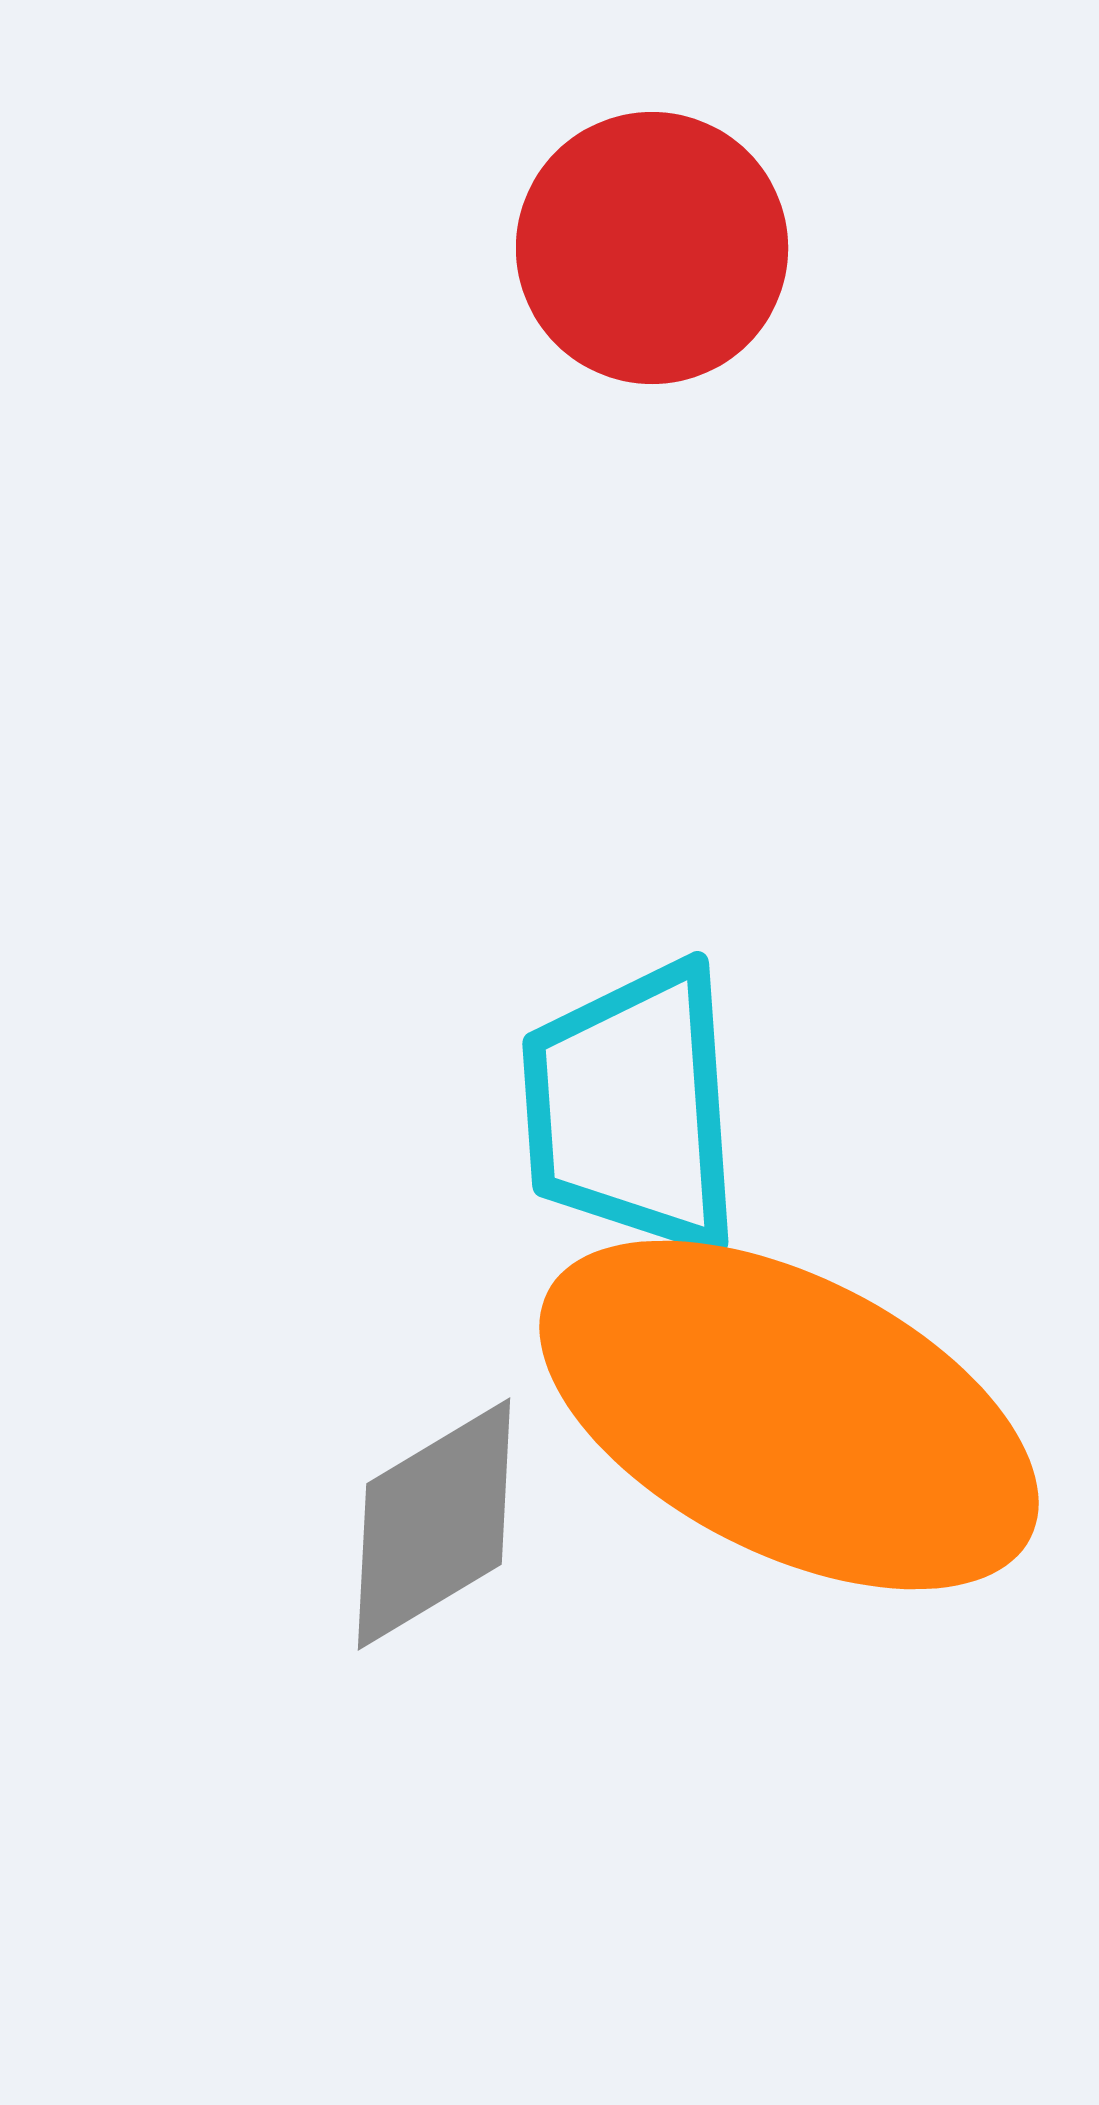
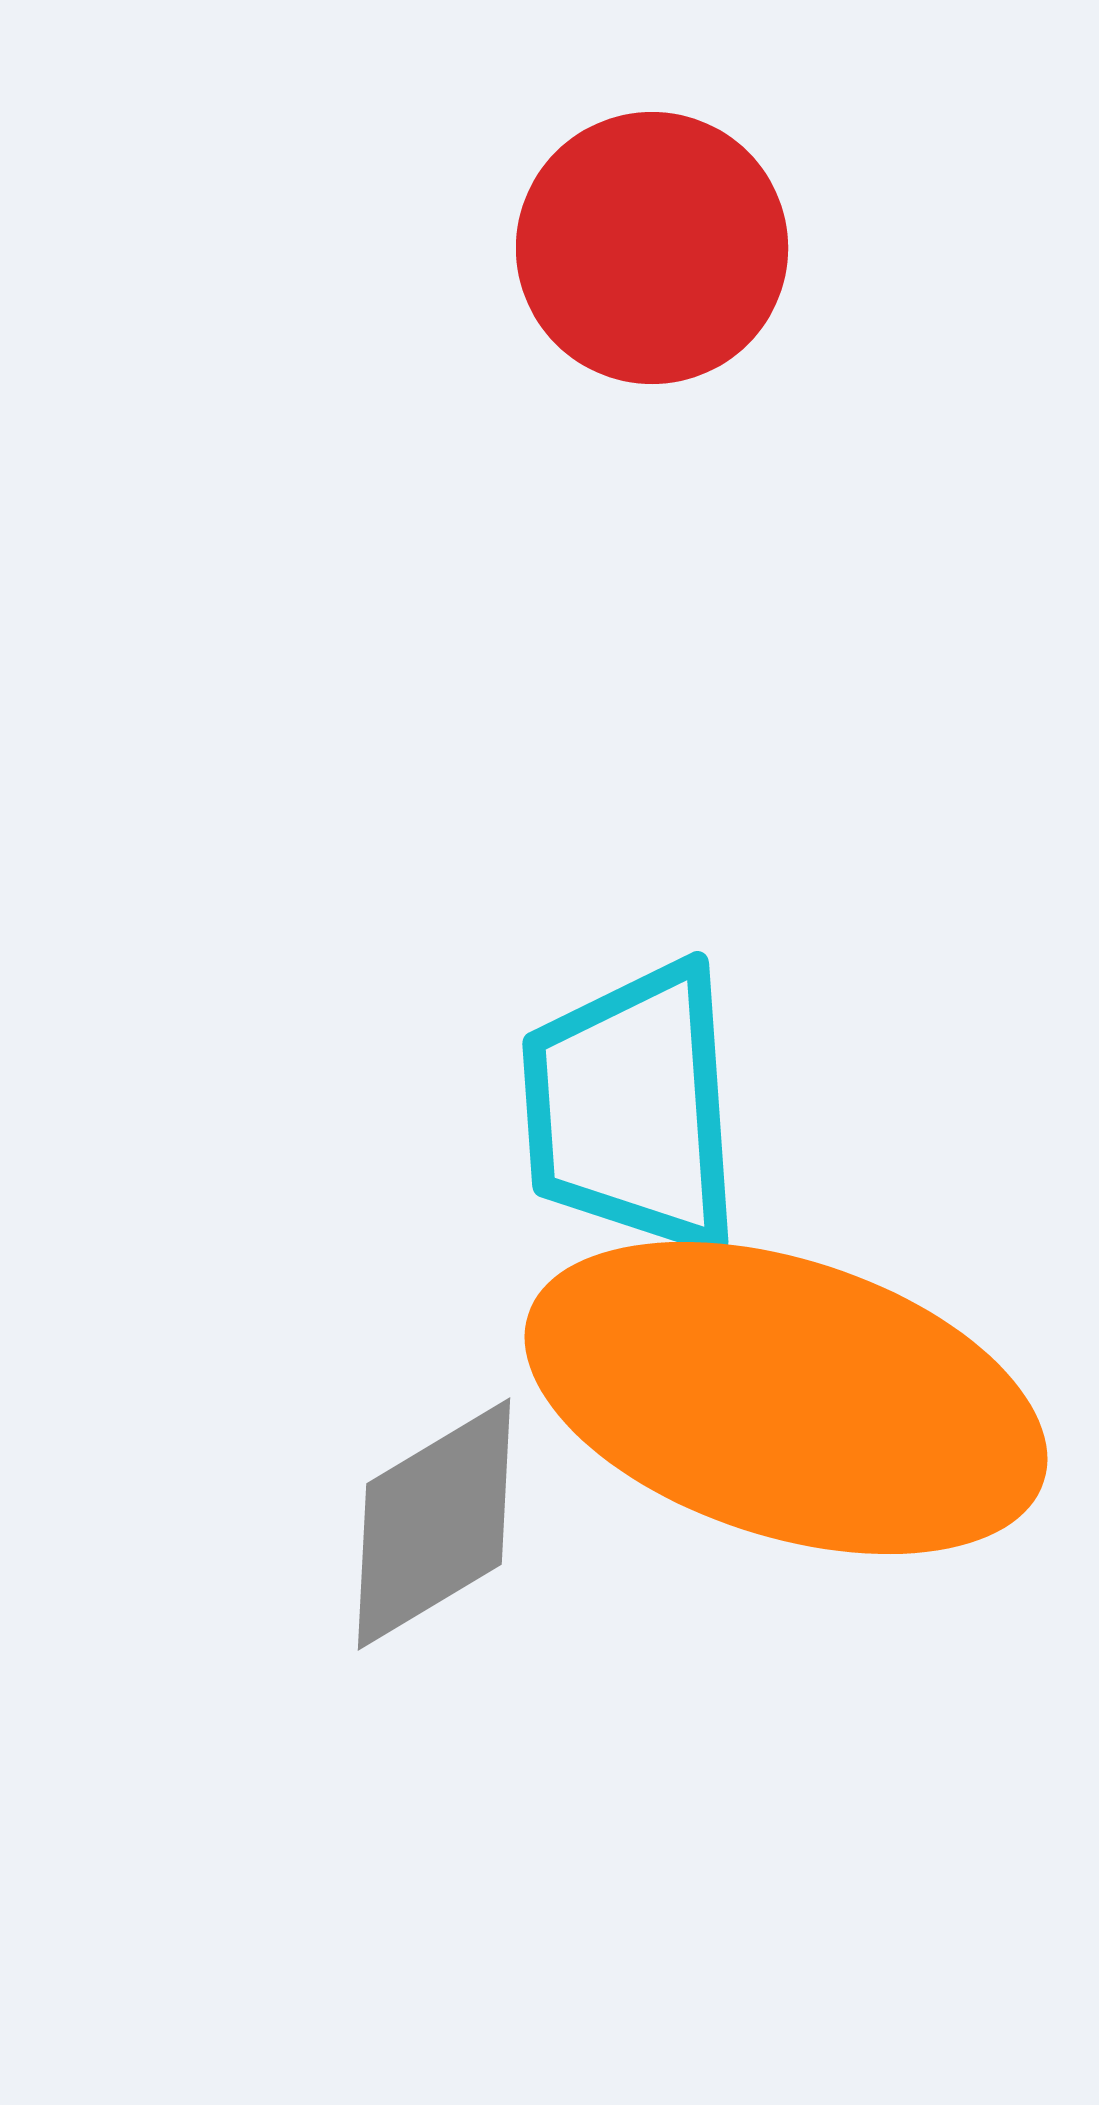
orange ellipse: moved 3 px left, 17 px up; rotated 9 degrees counterclockwise
